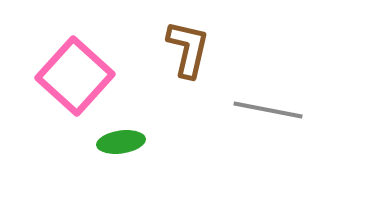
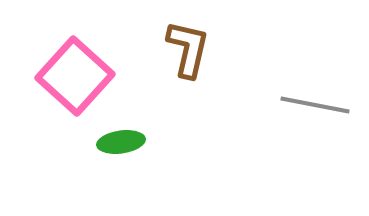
gray line: moved 47 px right, 5 px up
